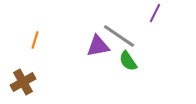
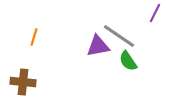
orange line: moved 1 px left, 3 px up
brown cross: rotated 35 degrees clockwise
